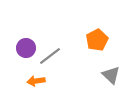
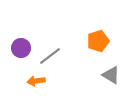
orange pentagon: moved 1 px right, 1 px down; rotated 10 degrees clockwise
purple circle: moved 5 px left
gray triangle: rotated 12 degrees counterclockwise
